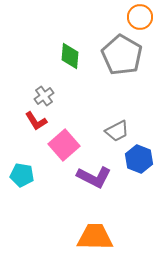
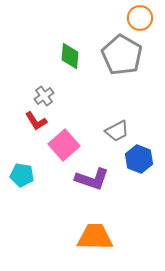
orange circle: moved 1 px down
purple L-shape: moved 2 px left, 2 px down; rotated 8 degrees counterclockwise
